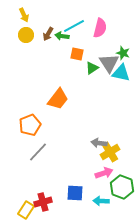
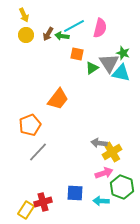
yellow cross: moved 2 px right
